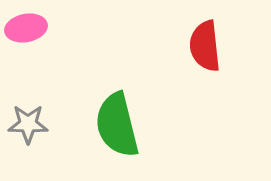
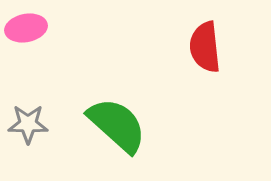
red semicircle: moved 1 px down
green semicircle: rotated 146 degrees clockwise
